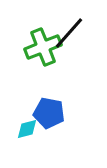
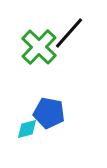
green cross: moved 4 px left; rotated 24 degrees counterclockwise
